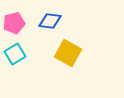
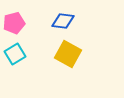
blue diamond: moved 13 px right
yellow square: moved 1 px down
